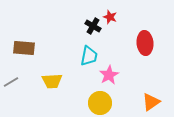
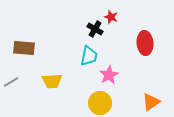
red star: moved 1 px right
black cross: moved 2 px right, 3 px down
